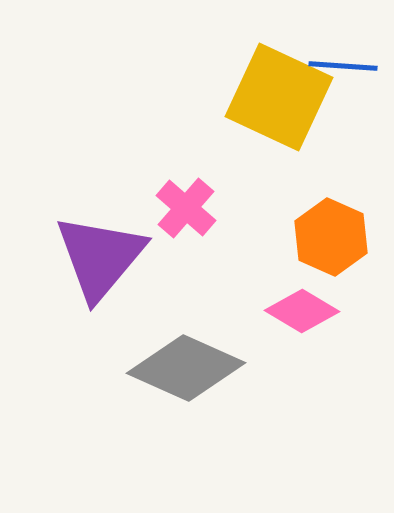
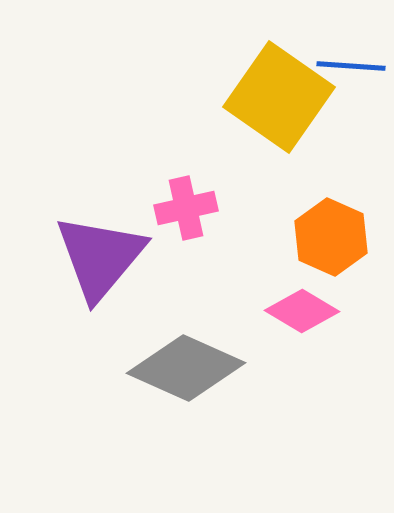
blue line: moved 8 px right
yellow square: rotated 10 degrees clockwise
pink cross: rotated 36 degrees clockwise
